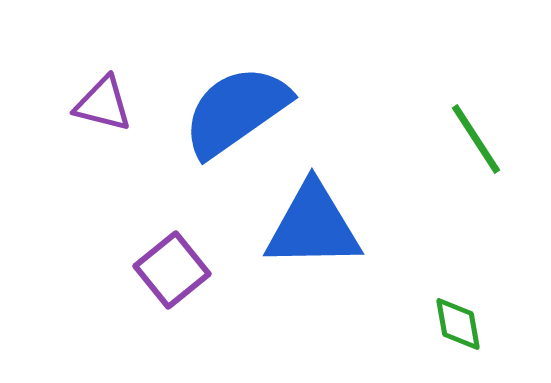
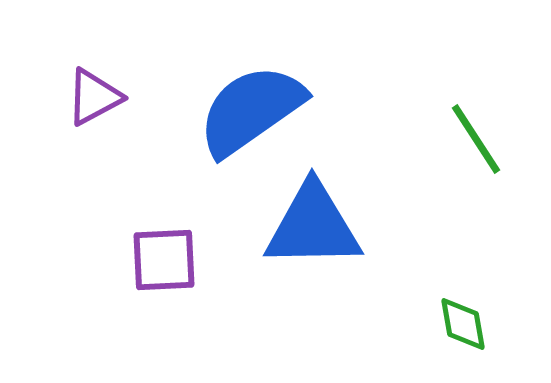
purple triangle: moved 9 px left, 7 px up; rotated 42 degrees counterclockwise
blue semicircle: moved 15 px right, 1 px up
purple square: moved 8 px left, 10 px up; rotated 36 degrees clockwise
green diamond: moved 5 px right
